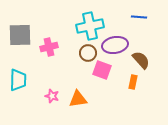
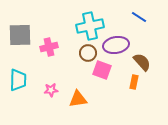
blue line: rotated 28 degrees clockwise
purple ellipse: moved 1 px right
brown semicircle: moved 1 px right, 2 px down
orange rectangle: moved 1 px right
pink star: moved 1 px left, 6 px up; rotated 24 degrees counterclockwise
